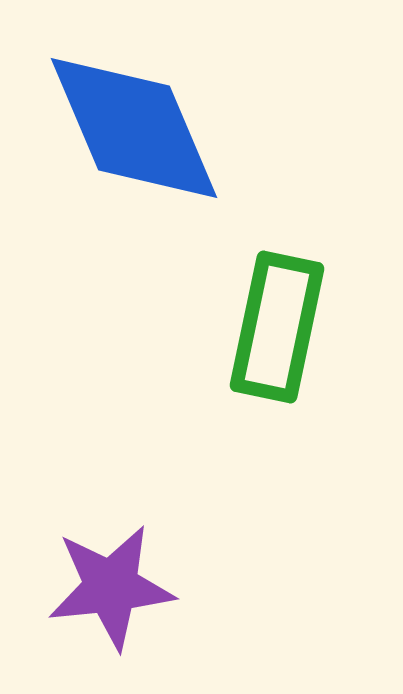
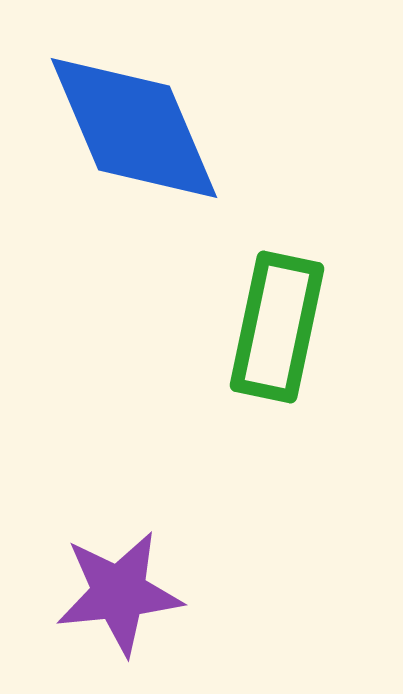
purple star: moved 8 px right, 6 px down
